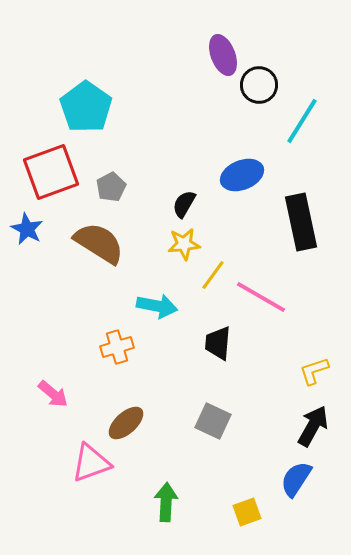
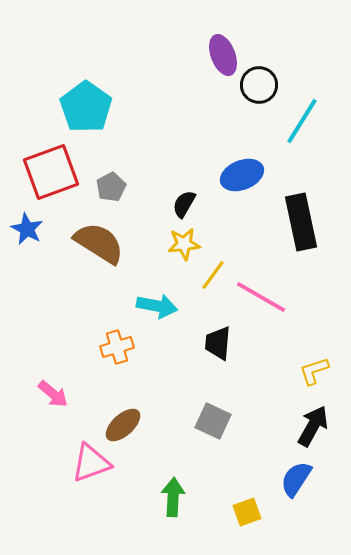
brown ellipse: moved 3 px left, 2 px down
green arrow: moved 7 px right, 5 px up
